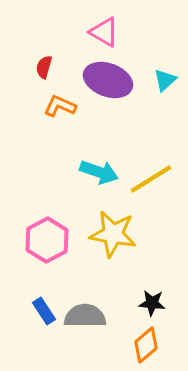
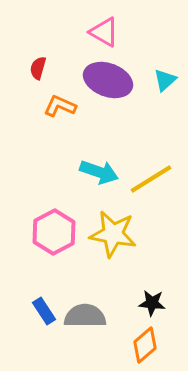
red semicircle: moved 6 px left, 1 px down
pink hexagon: moved 7 px right, 8 px up
orange diamond: moved 1 px left
